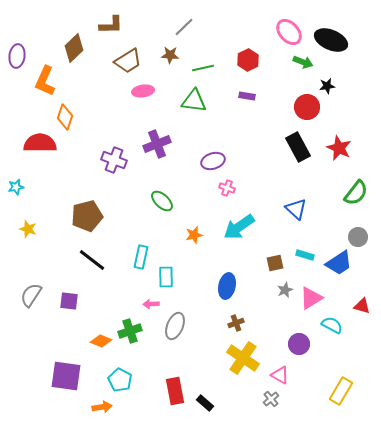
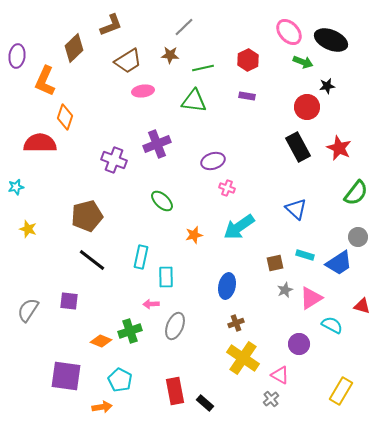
brown L-shape at (111, 25): rotated 20 degrees counterclockwise
gray semicircle at (31, 295): moved 3 px left, 15 px down
